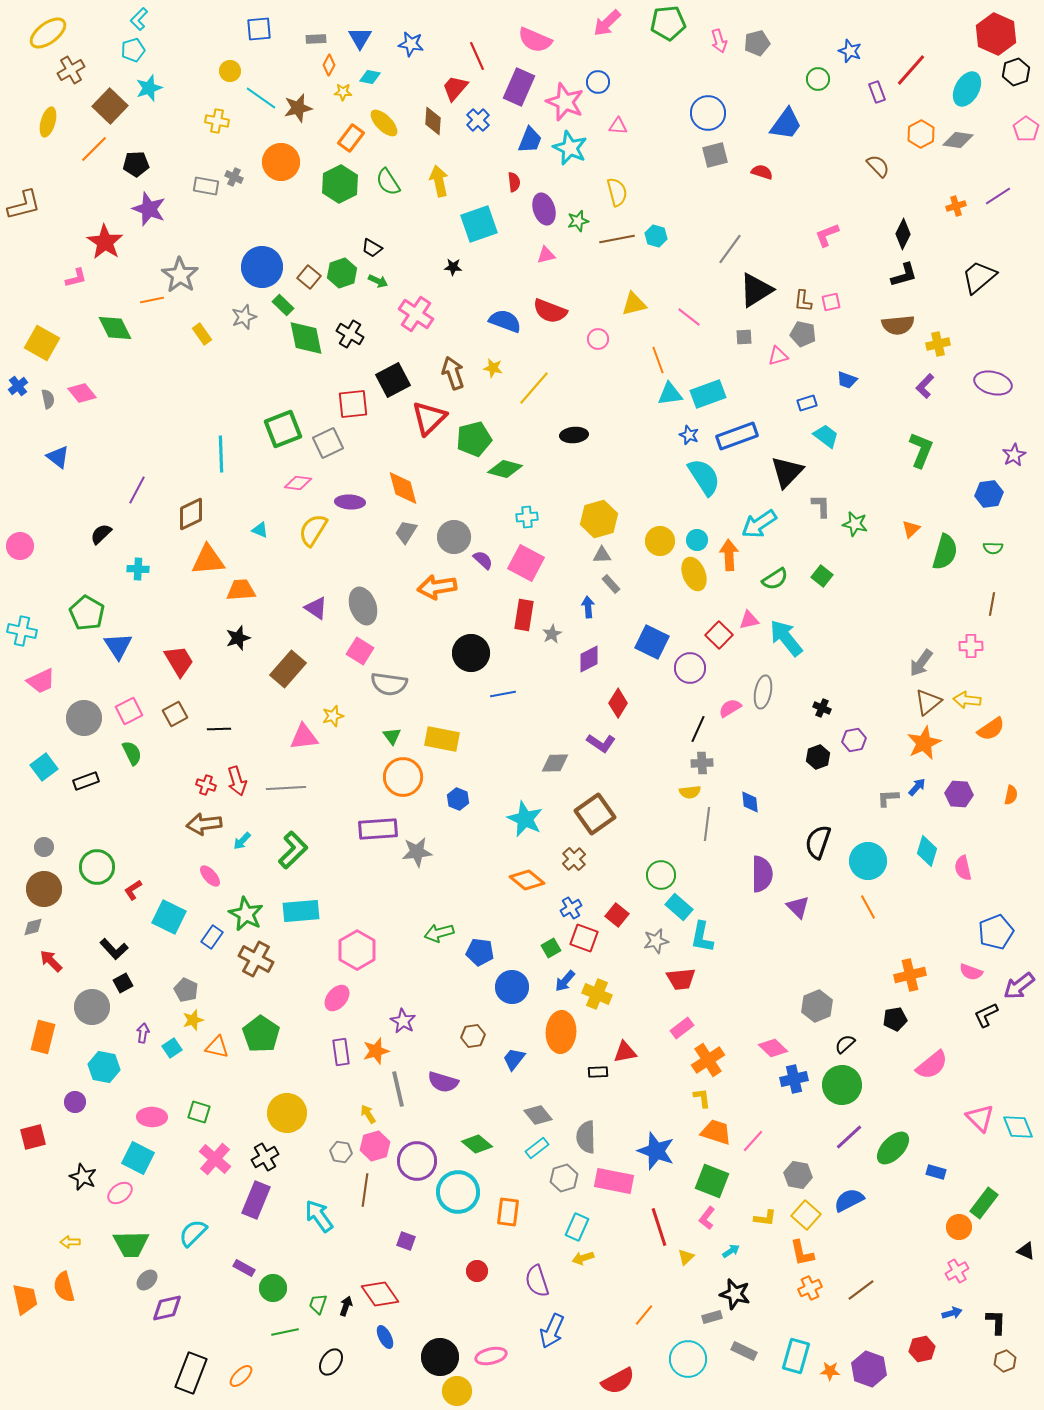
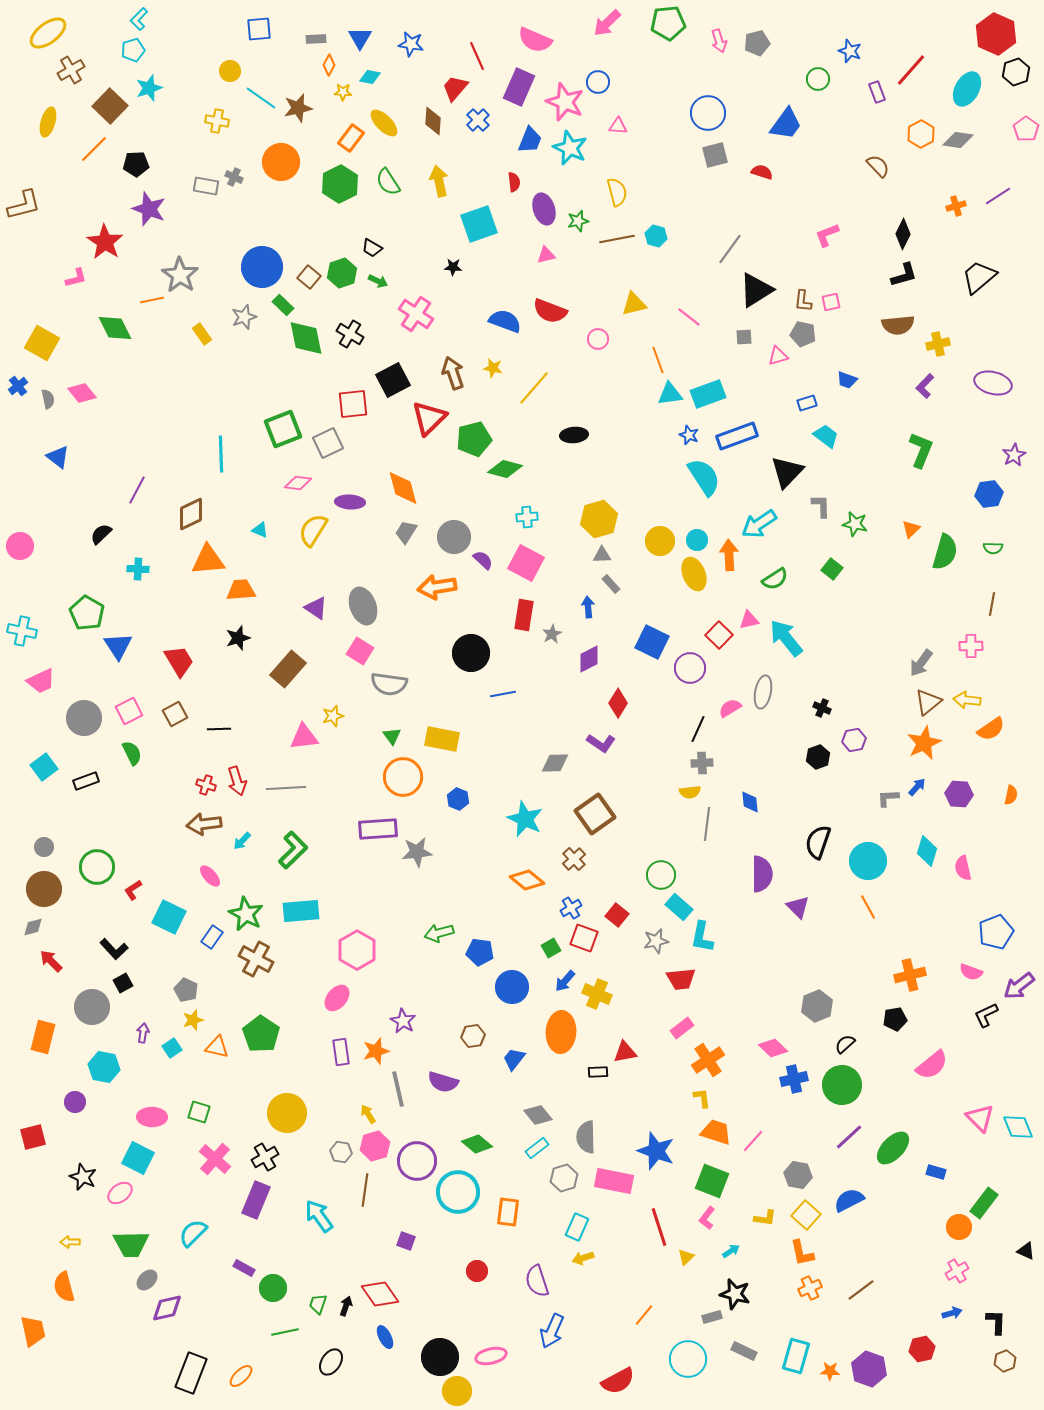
green square at (822, 576): moved 10 px right, 7 px up
orange trapezoid at (25, 1299): moved 8 px right, 32 px down
